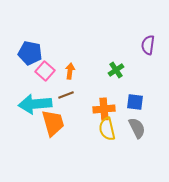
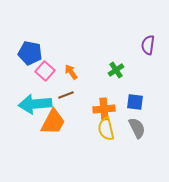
orange arrow: moved 1 px right, 1 px down; rotated 42 degrees counterclockwise
orange trapezoid: moved 1 px up; rotated 44 degrees clockwise
yellow semicircle: moved 1 px left
